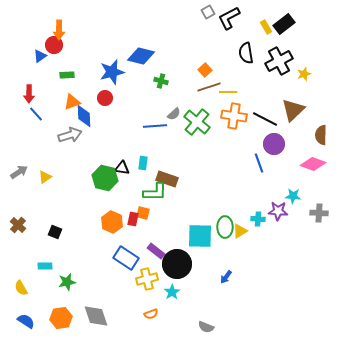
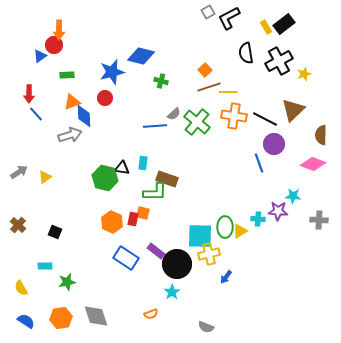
gray cross at (319, 213): moved 7 px down
yellow cross at (147, 279): moved 62 px right, 25 px up
